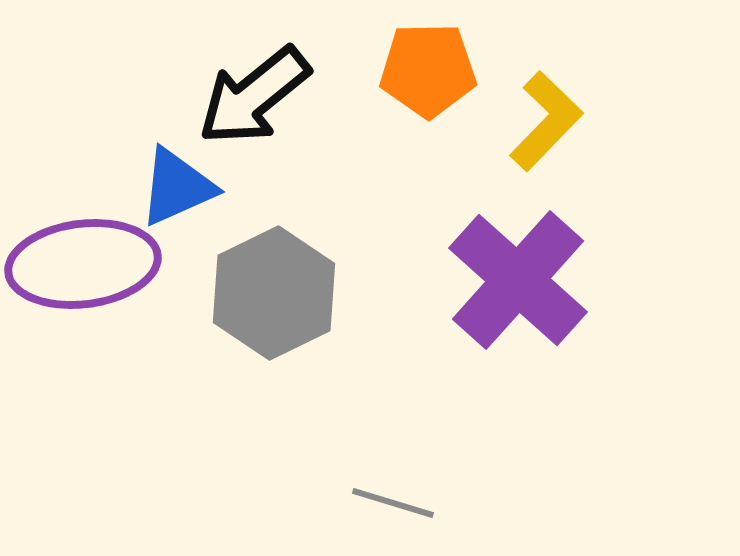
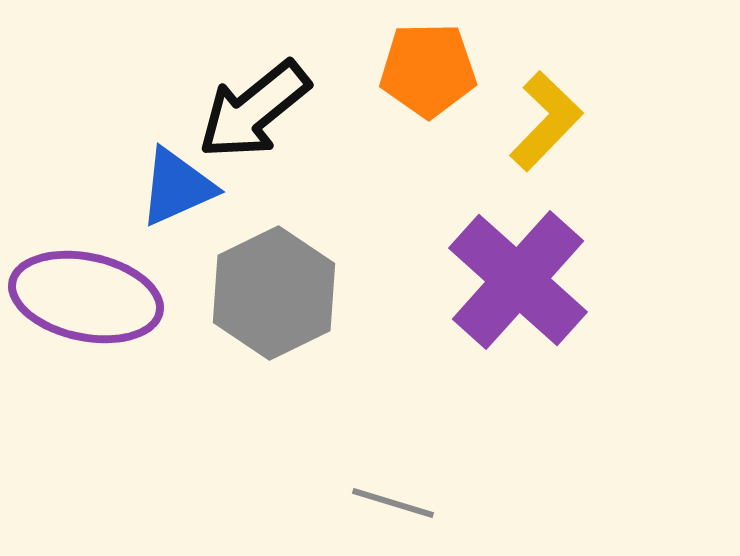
black arrow: moved 14 px down
purple ellipse: moved 3 px right, 33 px down; rotated 19 degrees clockwise
